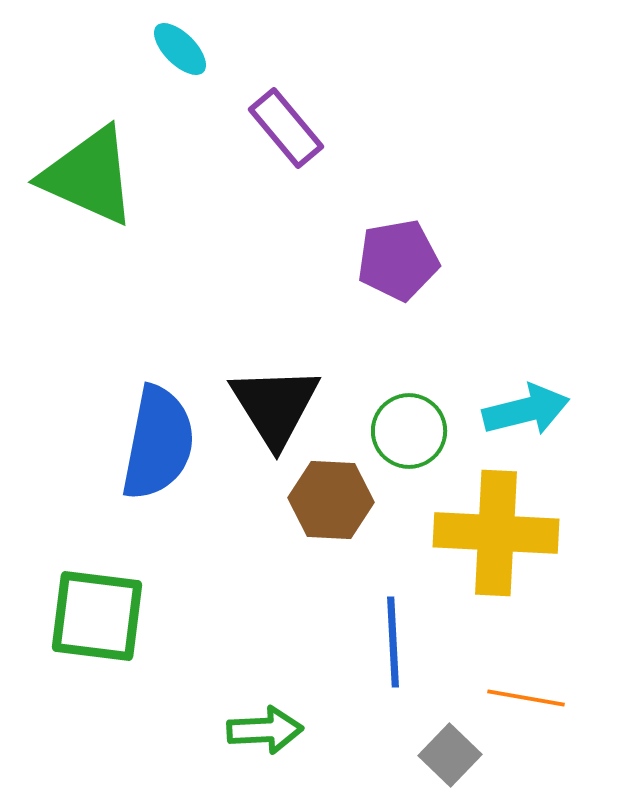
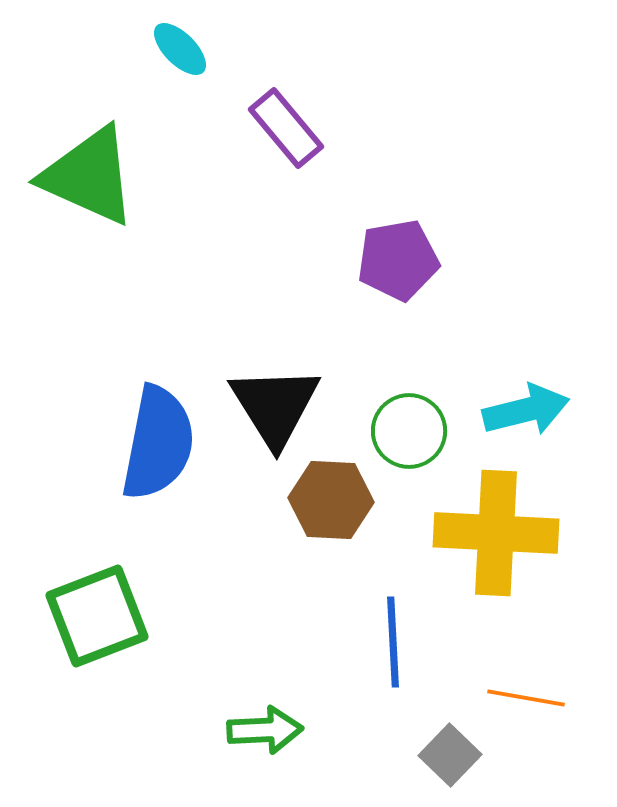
green square: rotated 28 degrees counterclockwise
